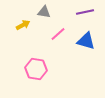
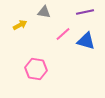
yellow arrow: moved 3 px left
pink line: moved 5 px right
